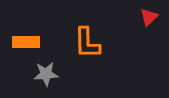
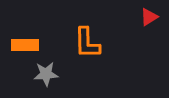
red triangle: rotated 12 degrees clockwise
orange rectangle: moved 1 px left, 3 px down
